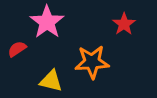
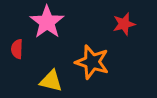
red star: rotated 20 degrees clockwise
red semicircle: rotated 54 degrees counterclockwise
orange star: rotated 20 degrees clockwise
